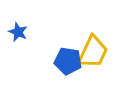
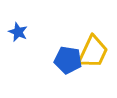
blue pentagon: moved 1 px up
